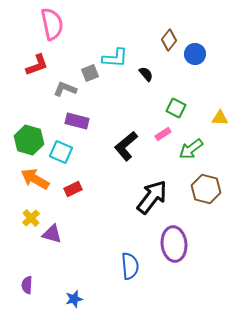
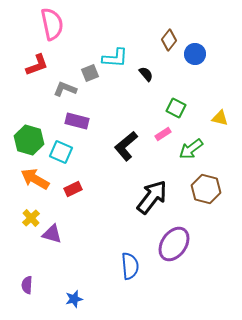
yellow triangle: rotated 12 degrees clockwise
purple ellipse: rotated 40 degrees clockwise
